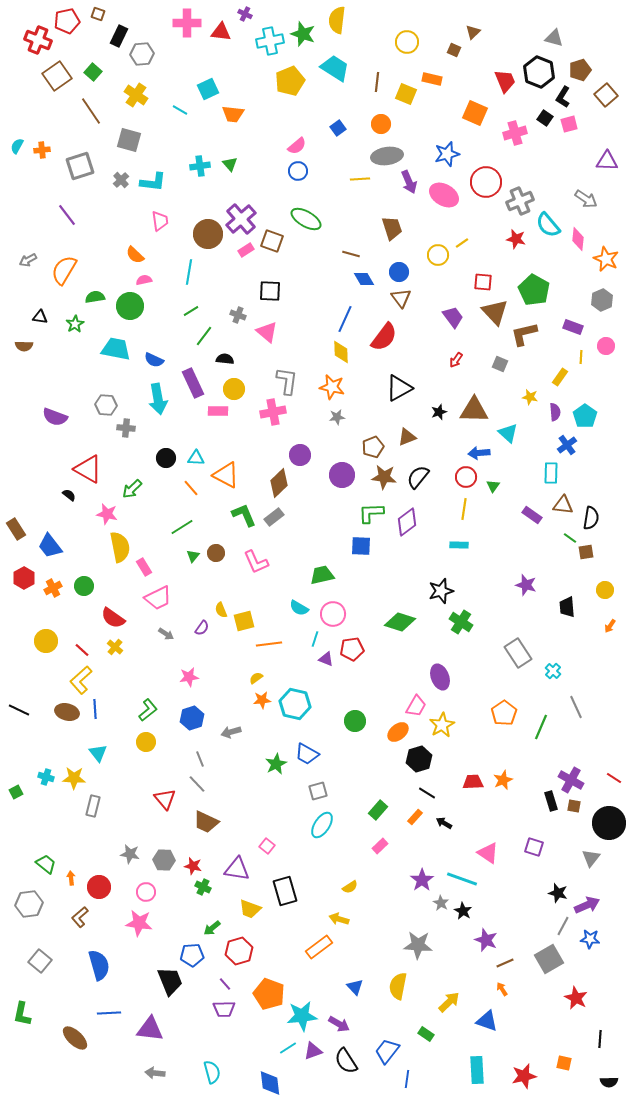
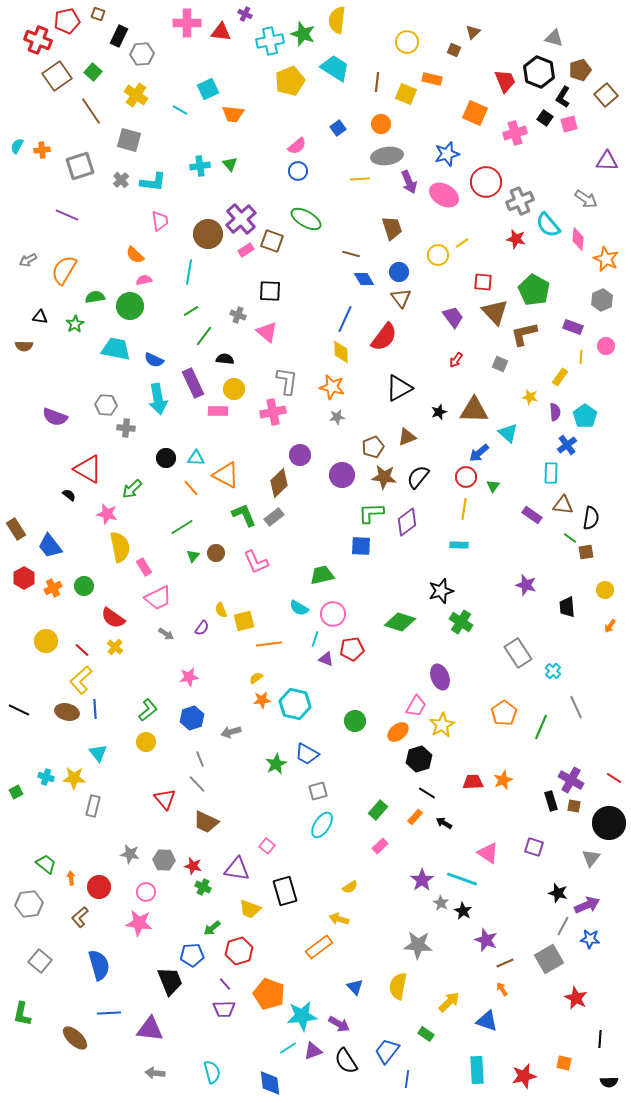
purple line at (67, 215): rotated 30 degrees counterclockwise
blue arrow at (479, 453): rotated 35 degrees counterclockwise
